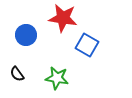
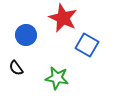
red star: rotated 16 degrees clockwise
black semicircle: moved 1 px left, 6 px up
